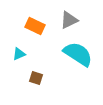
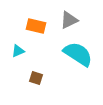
orange rectangle: moved 1 px right; rotated 12 degrees counterclockwise
cyan triangle: moved 1 px left, 3 px up
